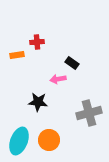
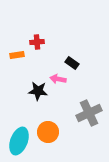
pink arrow: rotated 21 degrees clockwise
black star: moved 11 px up
gray cross: rotated 10 degrees counterclockwise
orange circle: moved 1 px left, 8 px up
